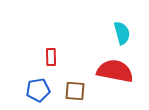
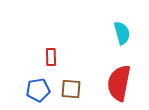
red semicircle: moved 4 px right, 12 px down; rotated 90 degrees counterclockwise
brown square: moved 4 px left, 2 px up
